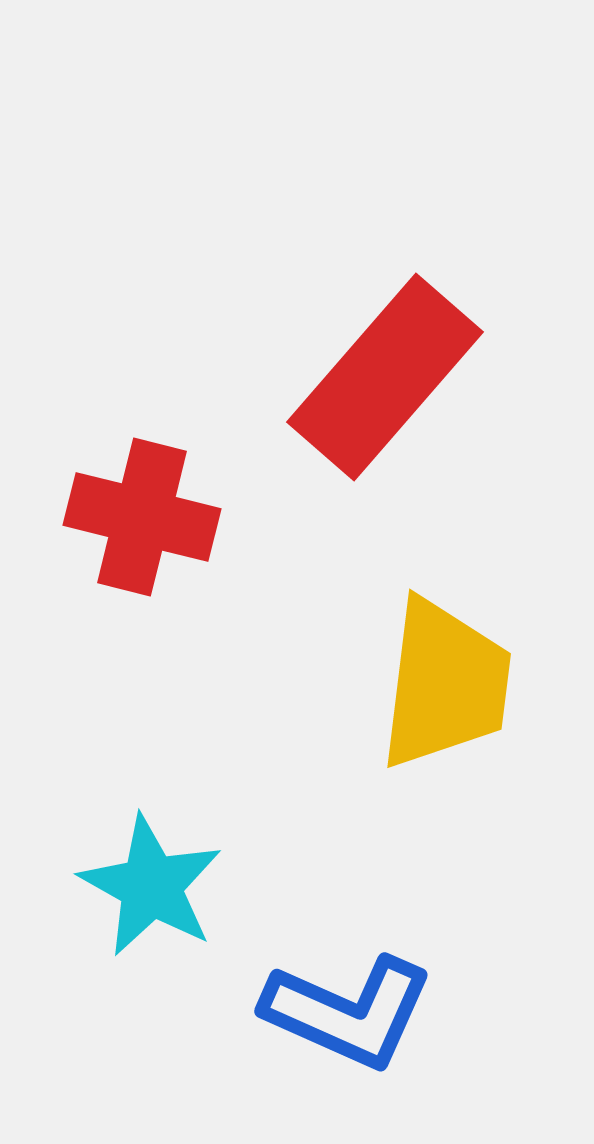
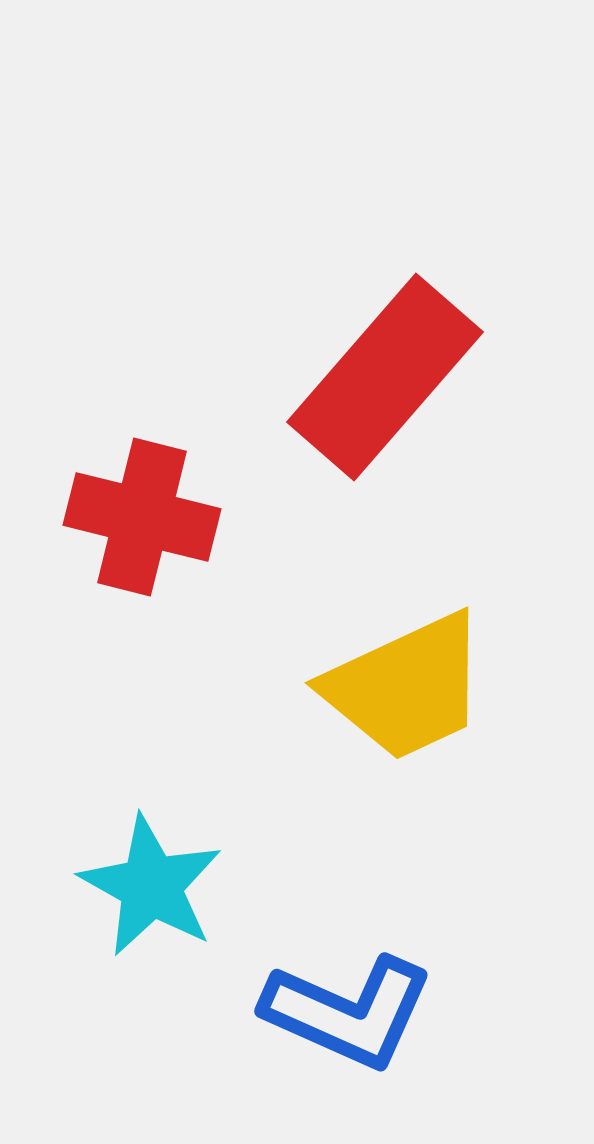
yellow trapezoid: moved 39 px left, 3 px down; rotated 58 degrees clockwise
